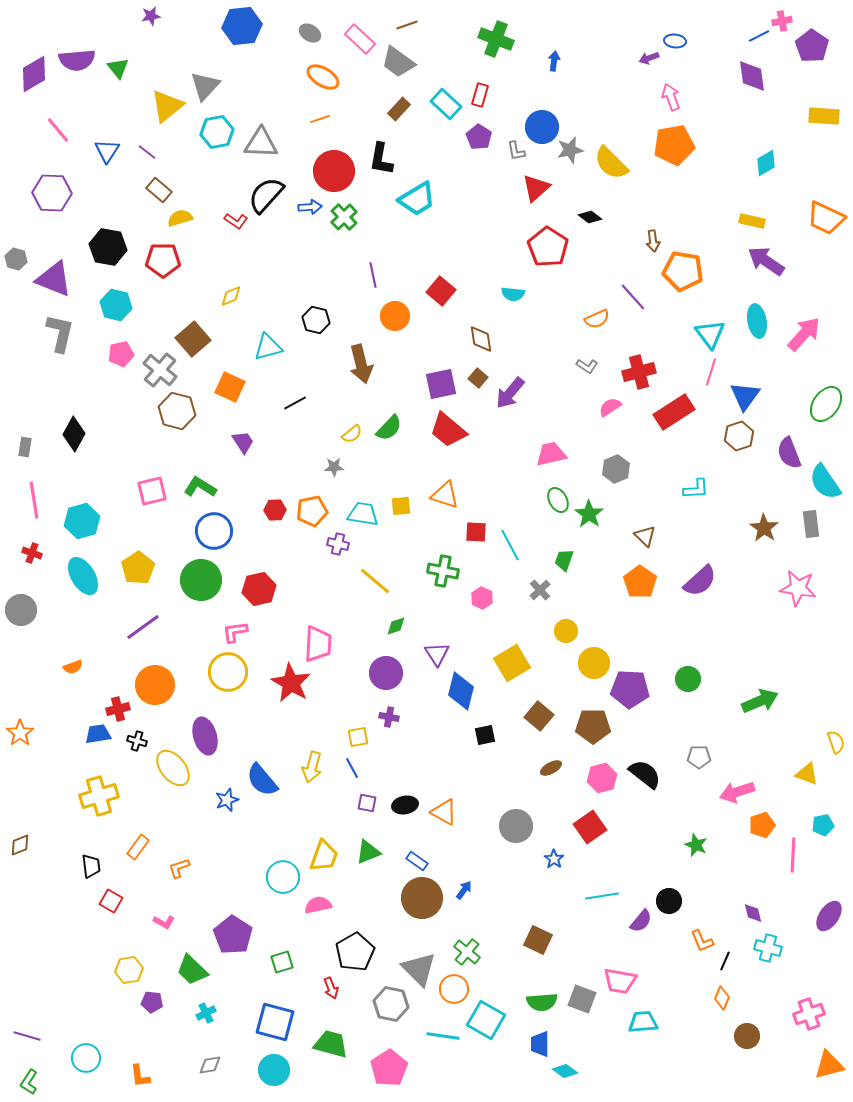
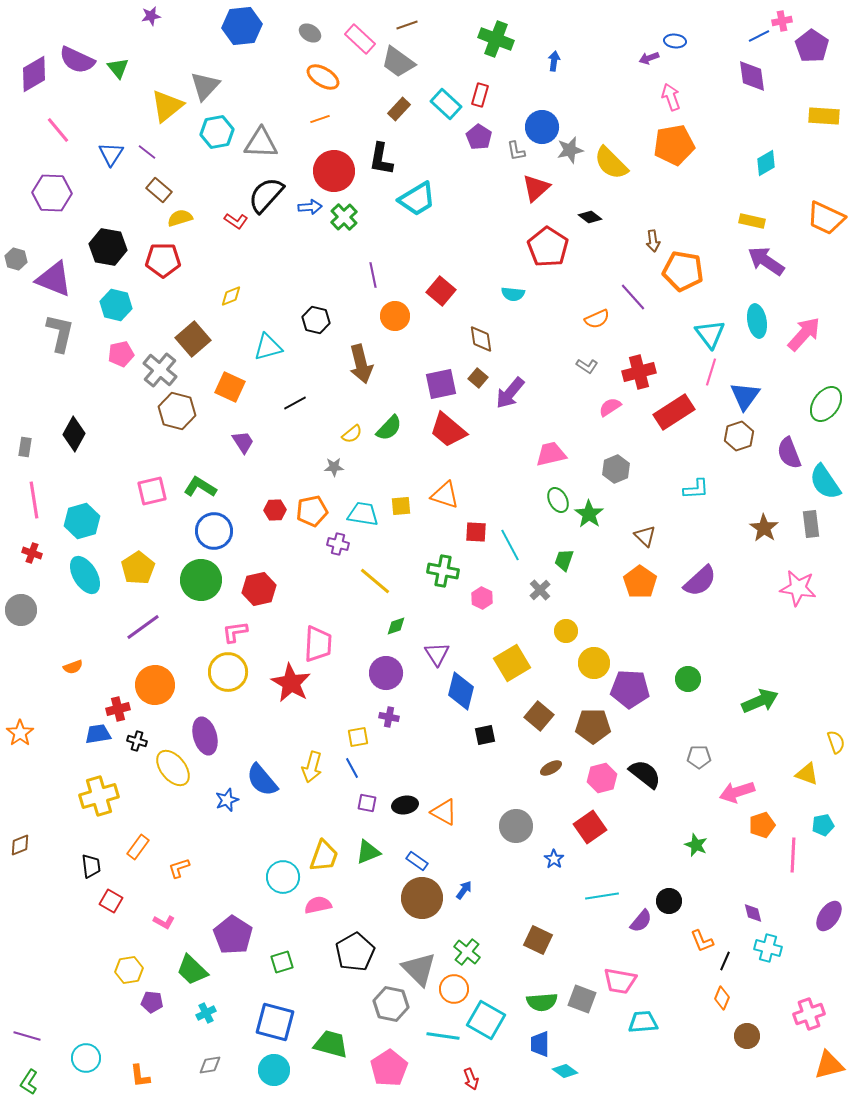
purple semicircle at (77, 60): rotated 30 degrees clockwise
blue triangle at (107, 151): moved 4 px right, 3 px down
cyan ellipse at (83, 576): moved 2 px right, 1 px up
red arrow at (331, 988): moved 140 px right, 91 px down
